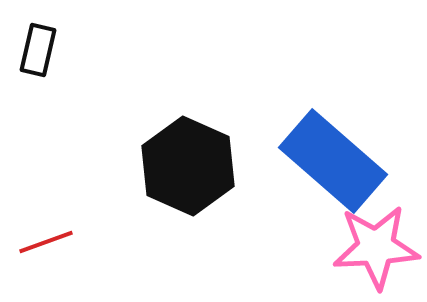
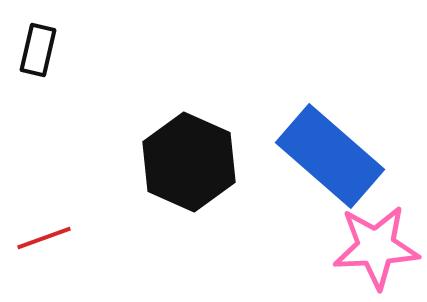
blue rectangle: moved 3 px left, 5 px up
black hexagon: moved 1 px right, 4 px up
red line: moved 2 px left, 4 px up
